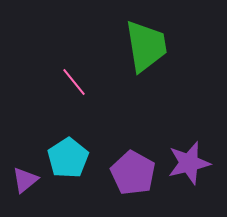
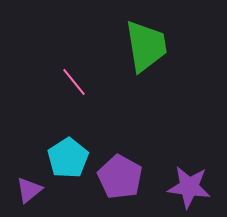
purple star: moved 24 px down; rotated 21 degrees clockwise
purple pentagon: moved 13 px left, 4 px down
purple triangle: moved 4 px right, 10 px down
